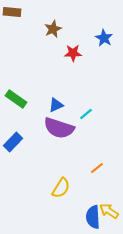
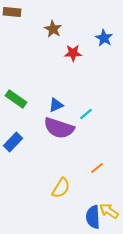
brown star: rotated 18 degrees counterclockwise
